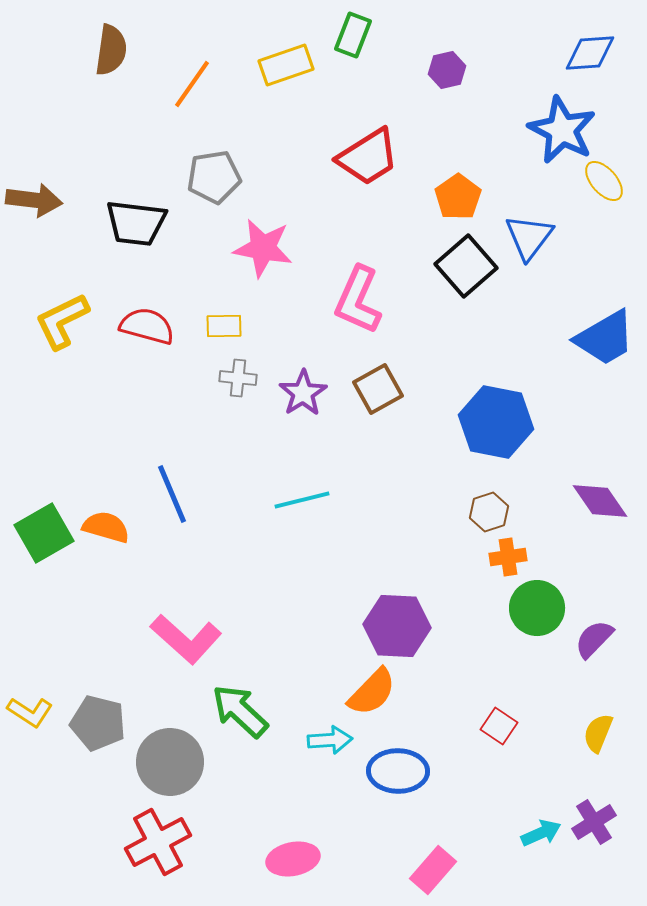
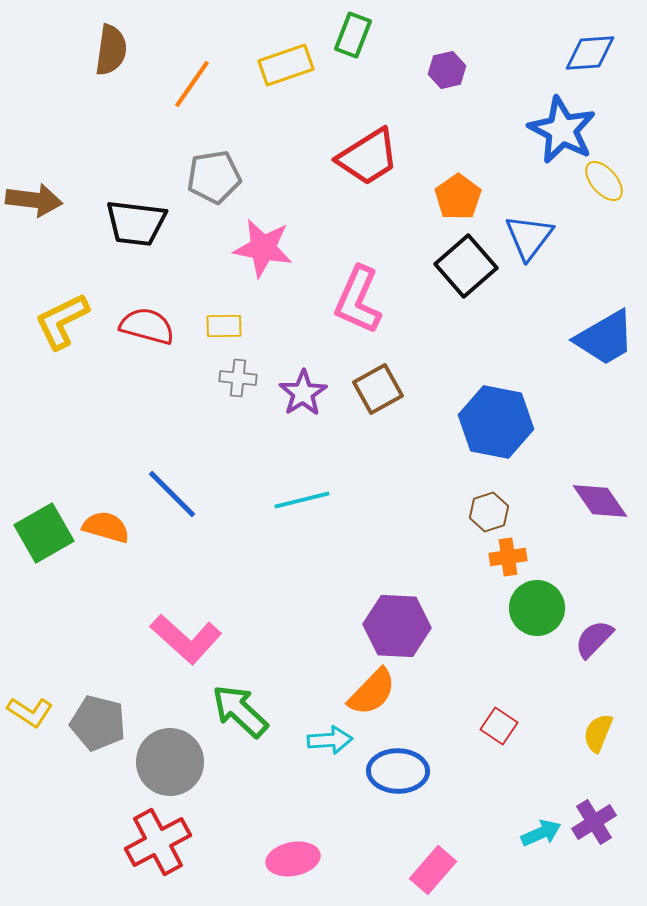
blue line at (172, 494): rotated 22 degrees counterclockwise
